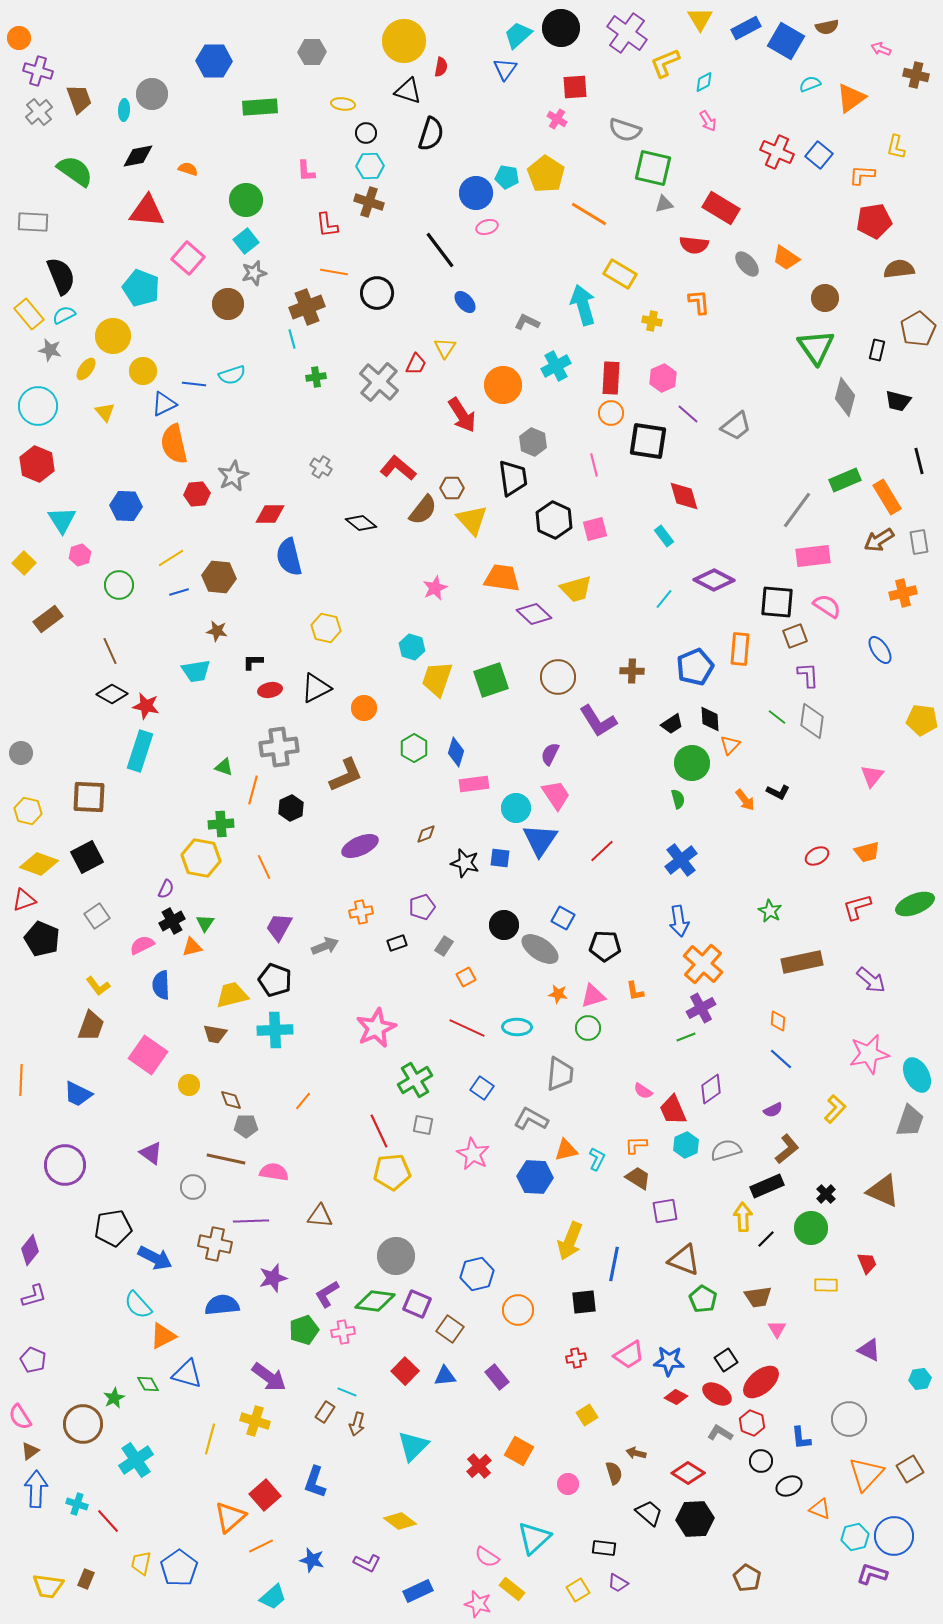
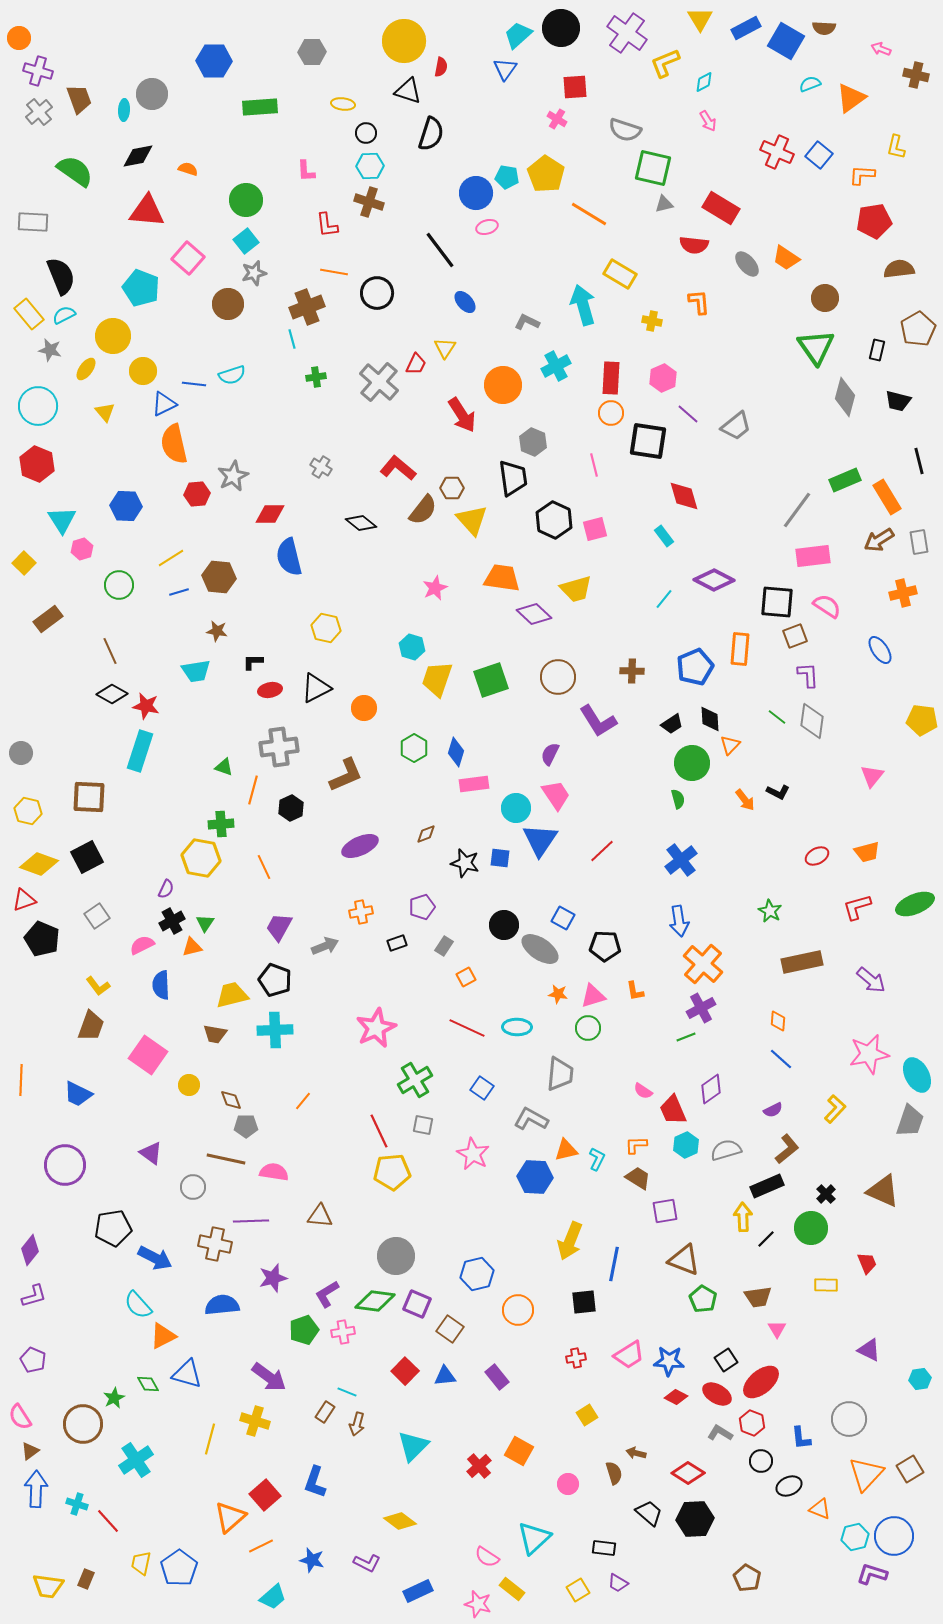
brown semicircle at (827, 27): moved 3 px left, 1 px down; rotated 15 degrees clockwise
pink hexagon at (80, 555): moved 2 px right, 6 px up
